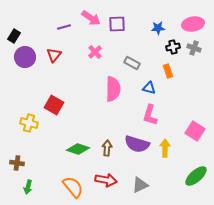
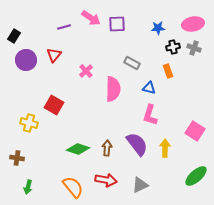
pink cross: moved 9 px left, 19 px down
purple circle: moved 1 px right, 3 px down
purple semicircle: rotated 145 degrees counterclockwise
brown cross: moved 5 px up
